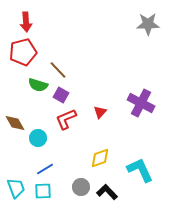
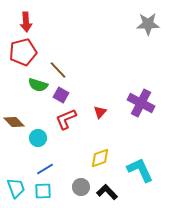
brown diamond: moved 1 px left, 1 px up; rotated 15 degrees counterclockwise
